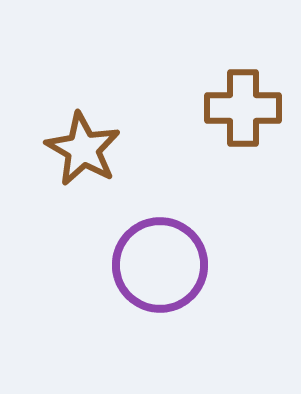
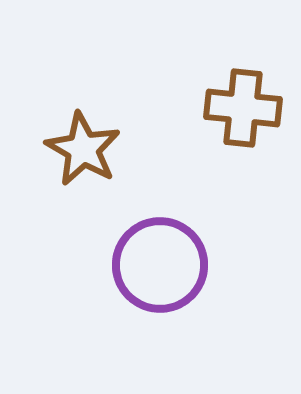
brown cross: rotated 6 degrees clockwise
